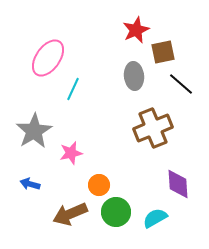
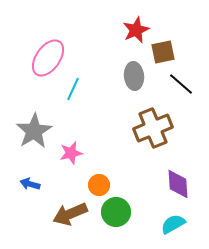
cyan semicircle: moved 18 px right, 6 px down
